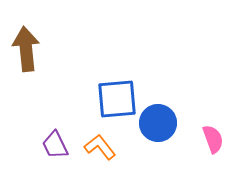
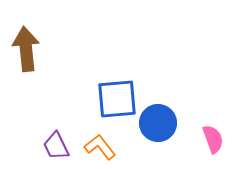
purple trapezoid: moved 1 px right, 1 px down
